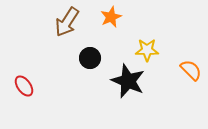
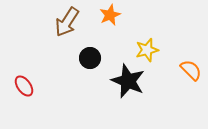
orange star: moved 1 px left, 2 px up
yellow star: rotated 15 degrees counterclockwise
